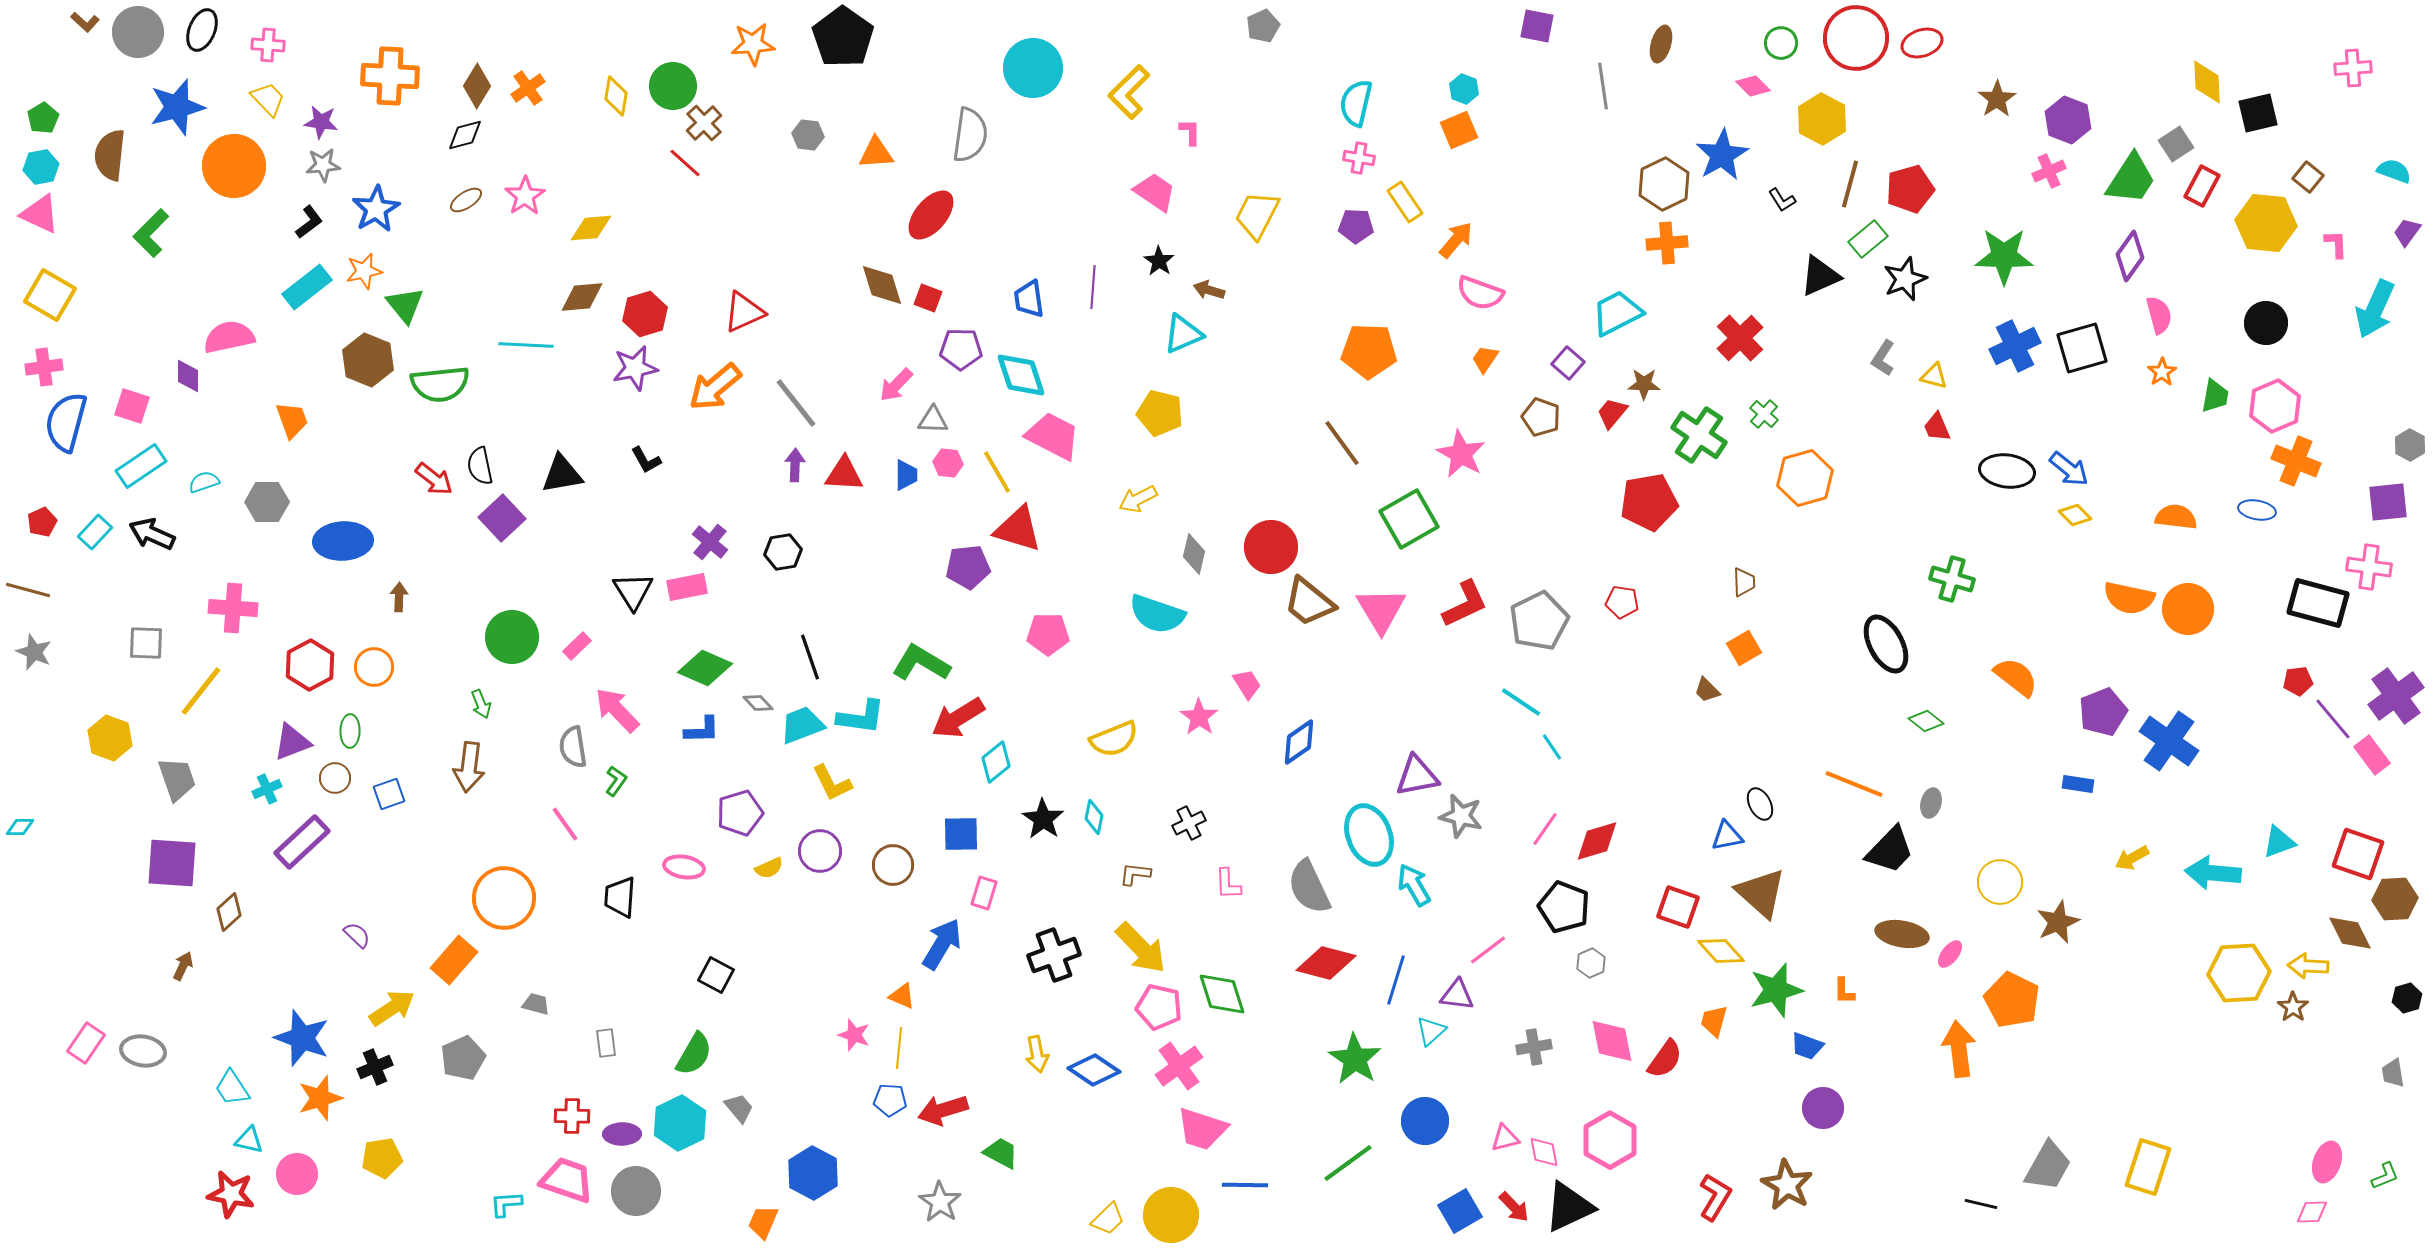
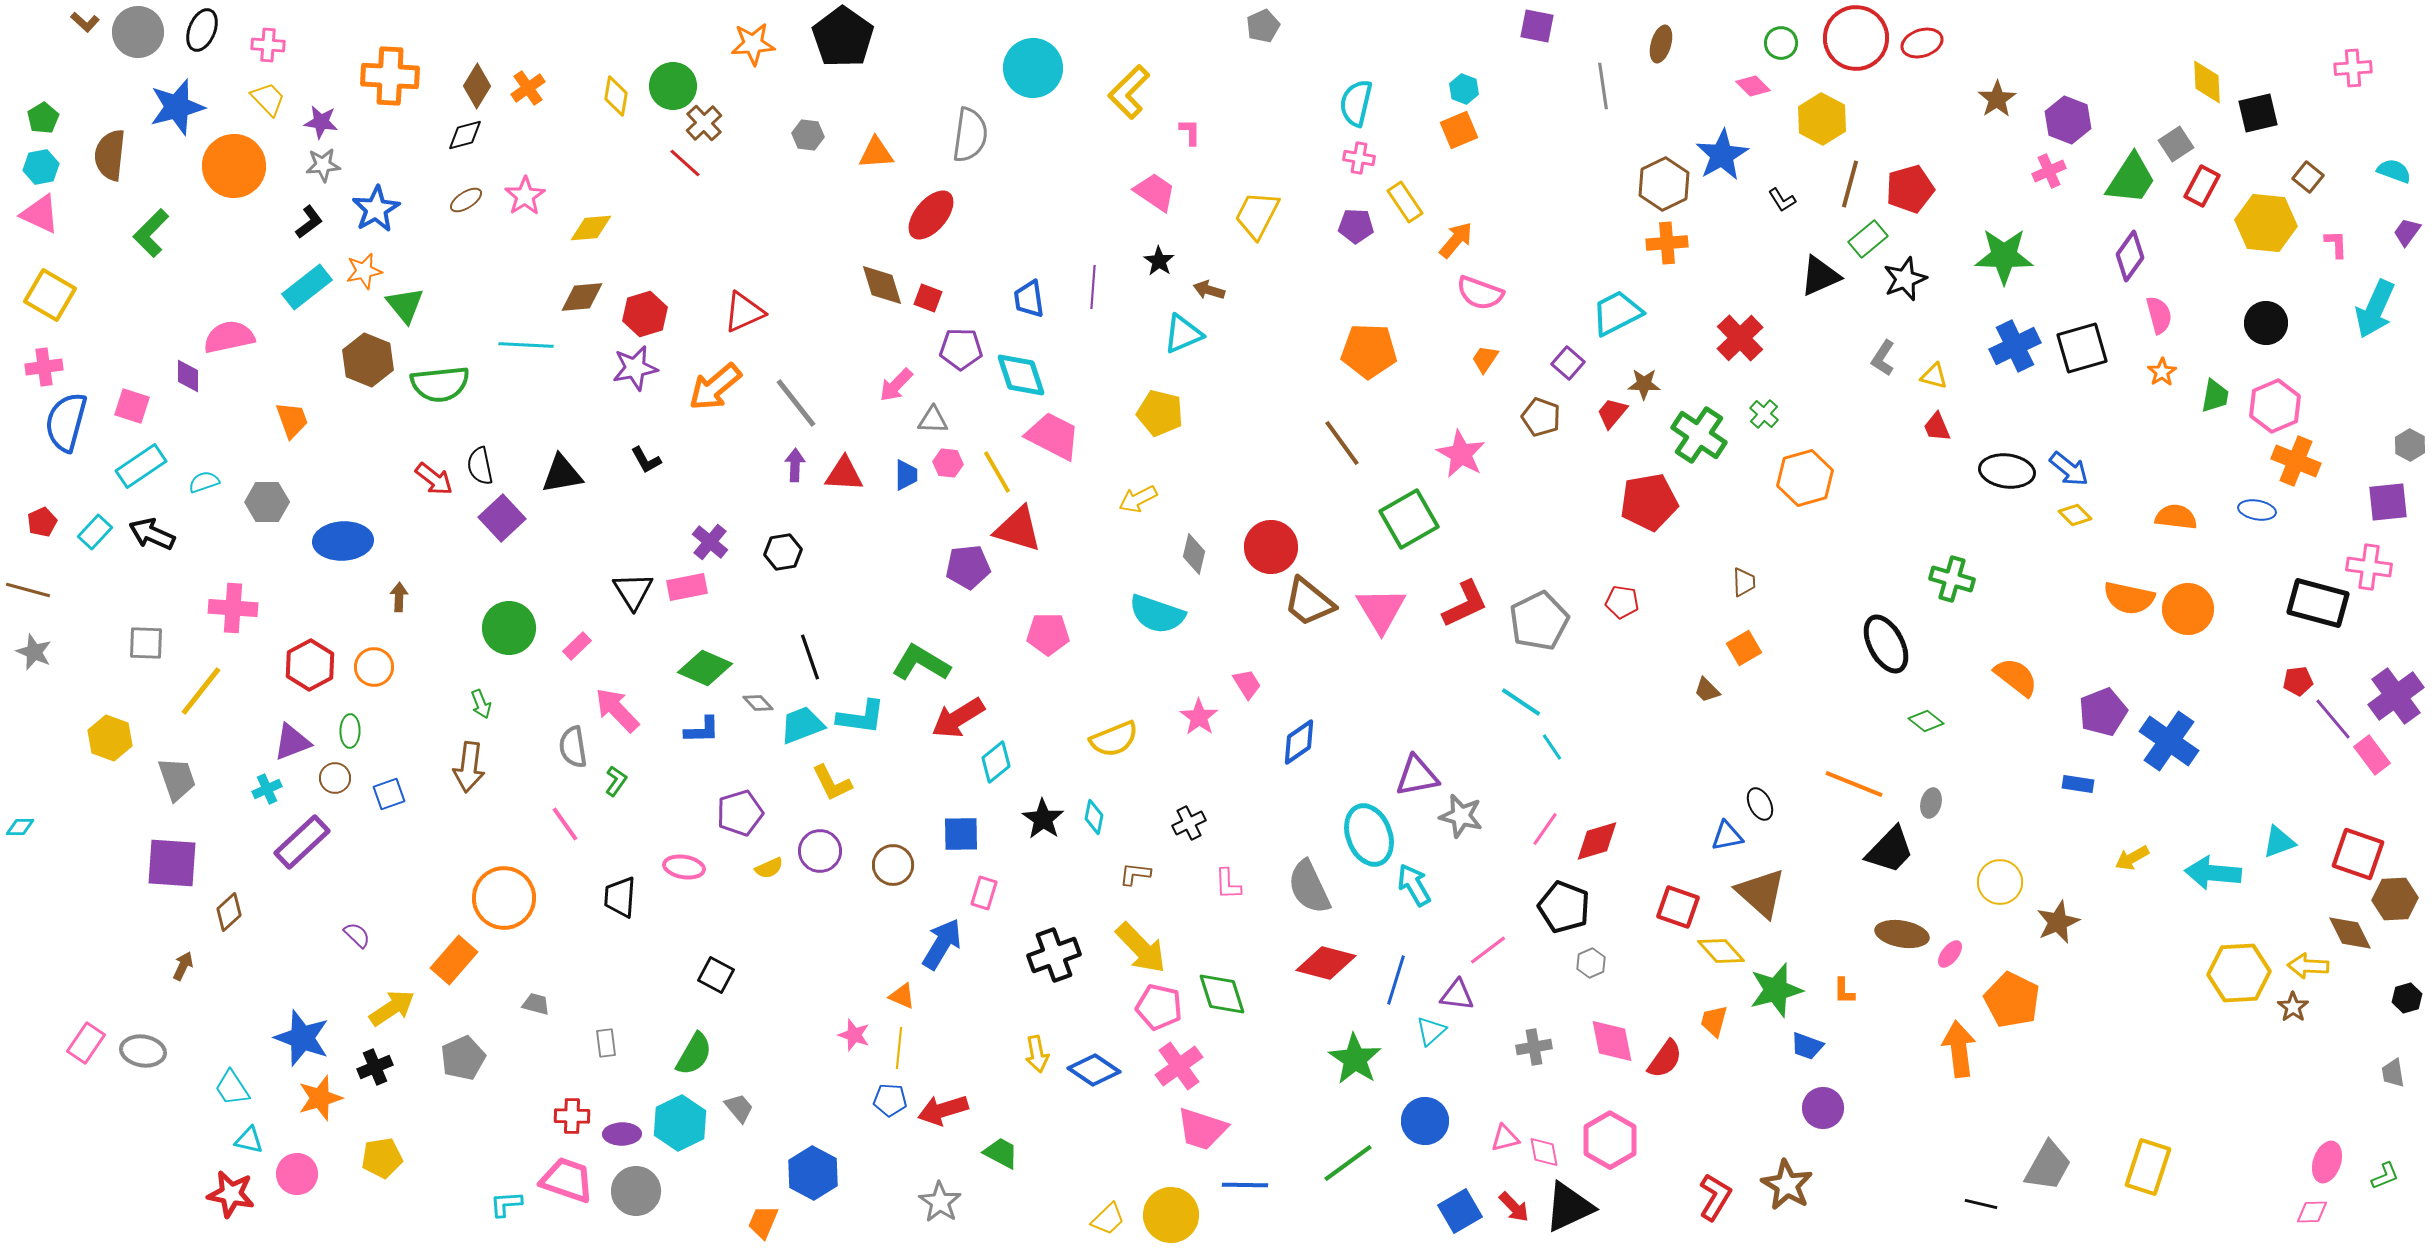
green circle at (512, 637): moved 3 px left, 9 px up
